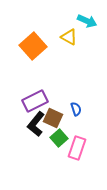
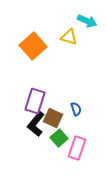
yellow triangle: rotated 12 degrees counterclockwise
purple rectangle: rotated 45 degrees counterclockwise
